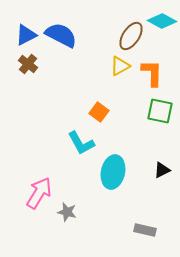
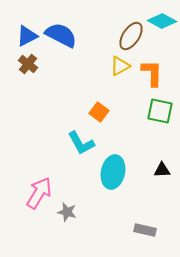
blue triangle: moved 1 px right, 1 px down
black triangle: rotated 24 degrees clockwise
